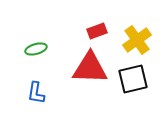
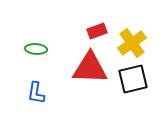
yellow cross: moved 5 px left, 3 px down
green ellipse: rotated 20 degrees clockwise
